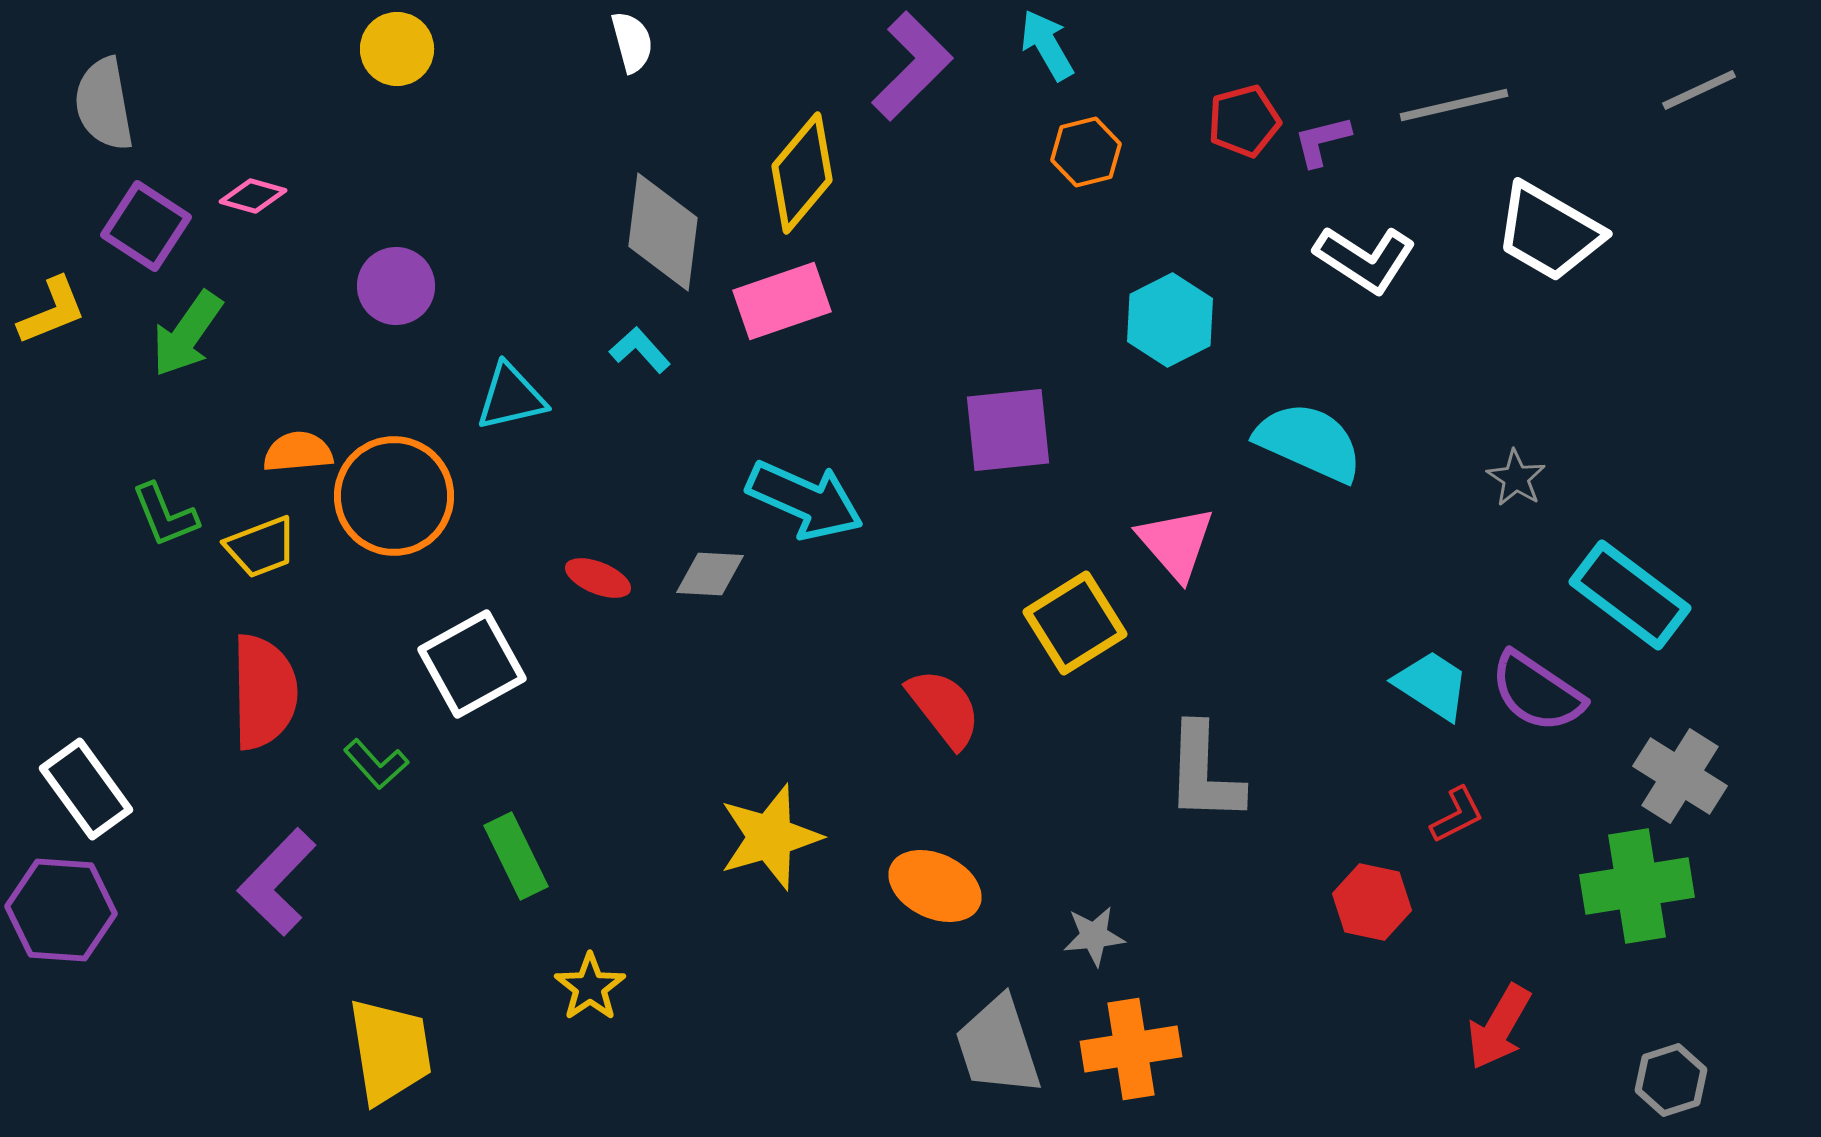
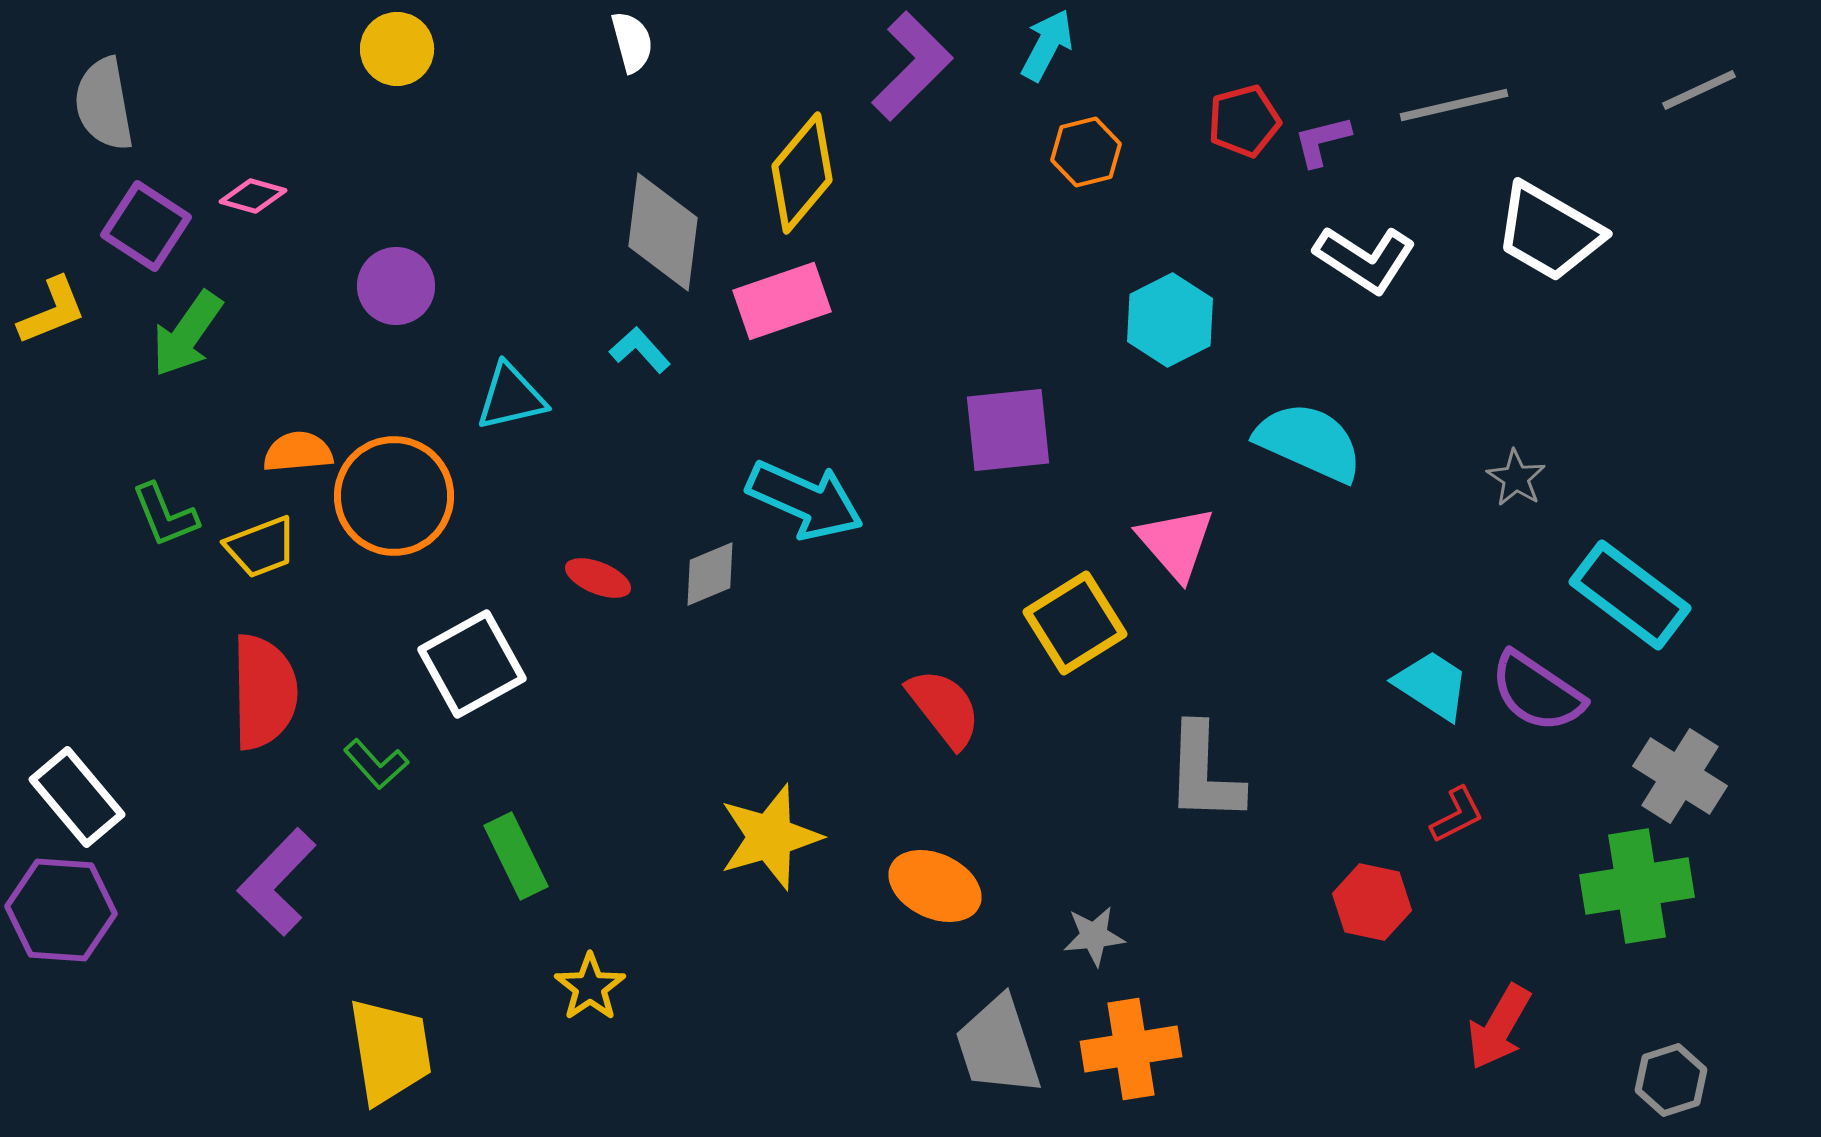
cyan arrow at (1047, 45): rotated 58 degrees clockwise
gray diamond at (710, 574): rotated 26 degrees counterclockwise
white rectangle at (86, 789): moved 9 px left, 8 px down; rotated 4 degrees counterclockwise
